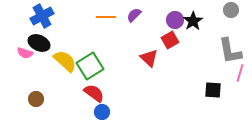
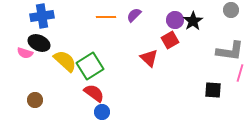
blue cross: rotated 20 degrees clockwise
gray L-shape: rotated 72 degrees counterclockwise
brown circle: moved 1 px left, 1 px down
